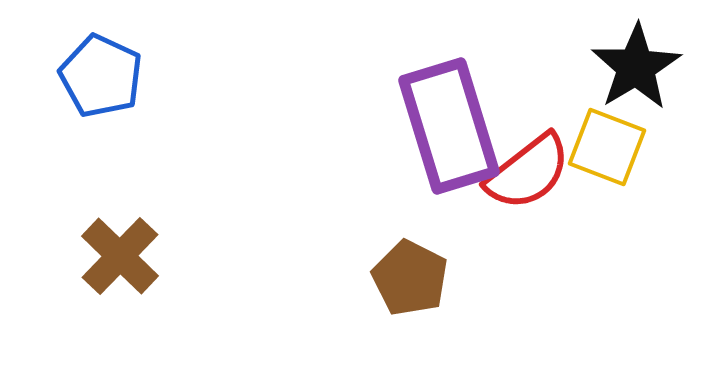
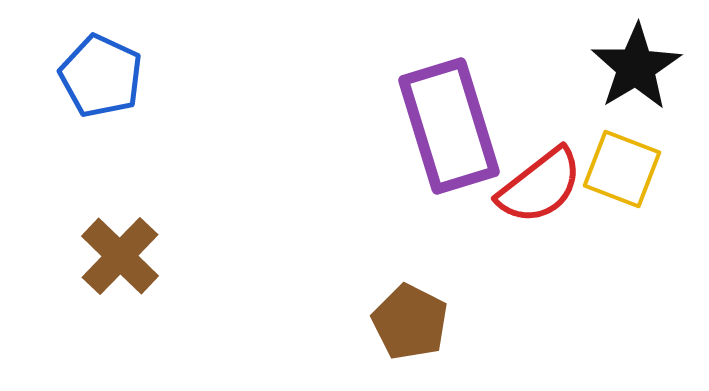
yellow square: moved 15 px right, 22 px down
red semicircle: moved 12 px right, 14 px down
brown pentagon: moved 44 px down
